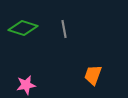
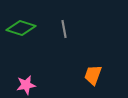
green diamond: moved 2 px left
